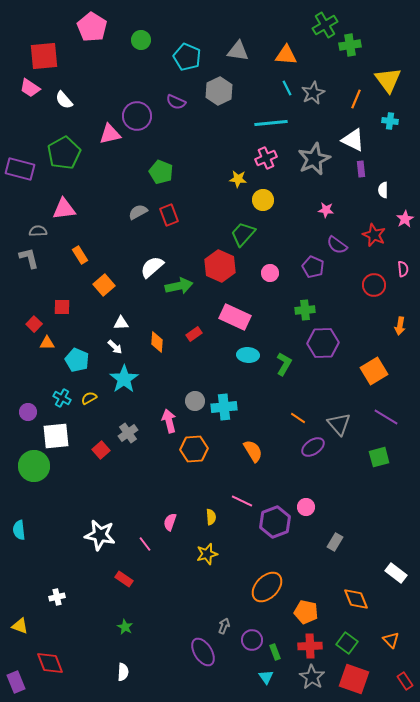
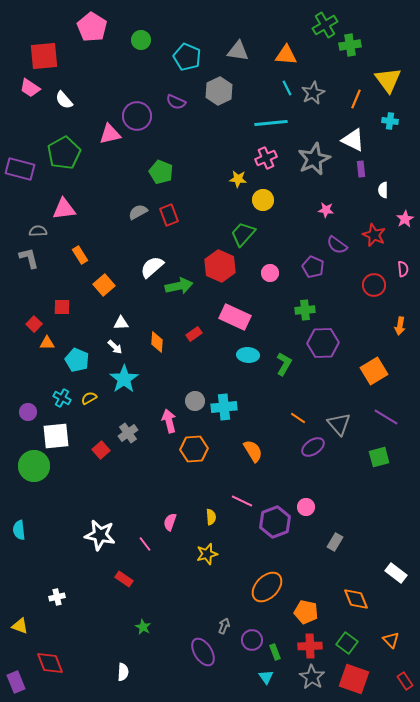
green star at (125, 627): moved 18 px right
